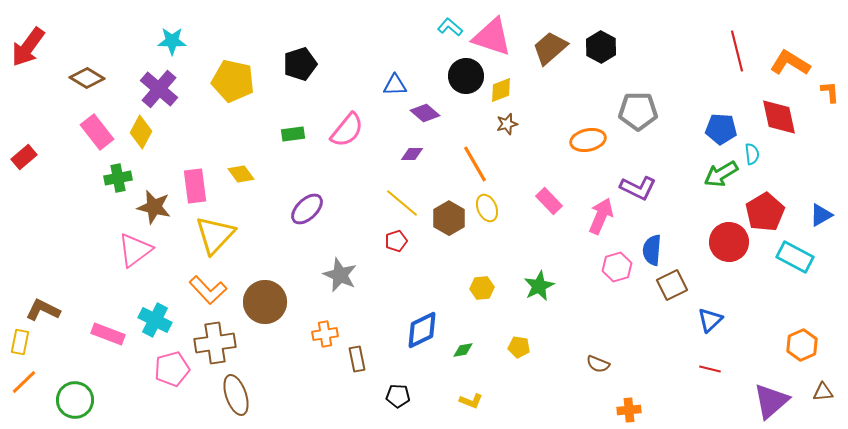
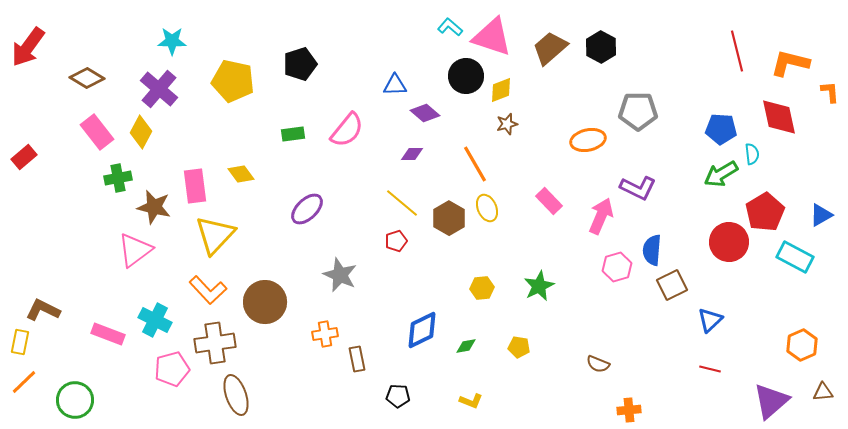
orange L-shape at (790, 63): rotated 18 degrees counterclockwise
green diamond at (463, 350): moved 3 px right, 4 px up
